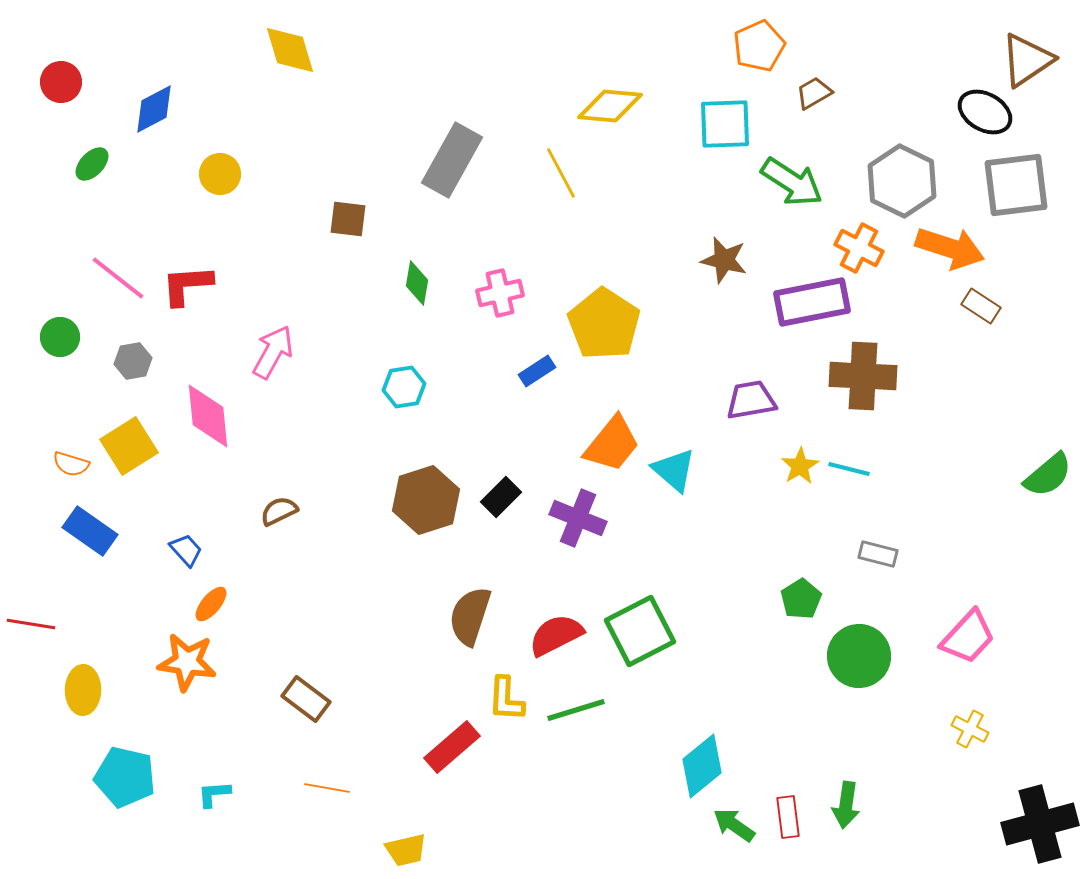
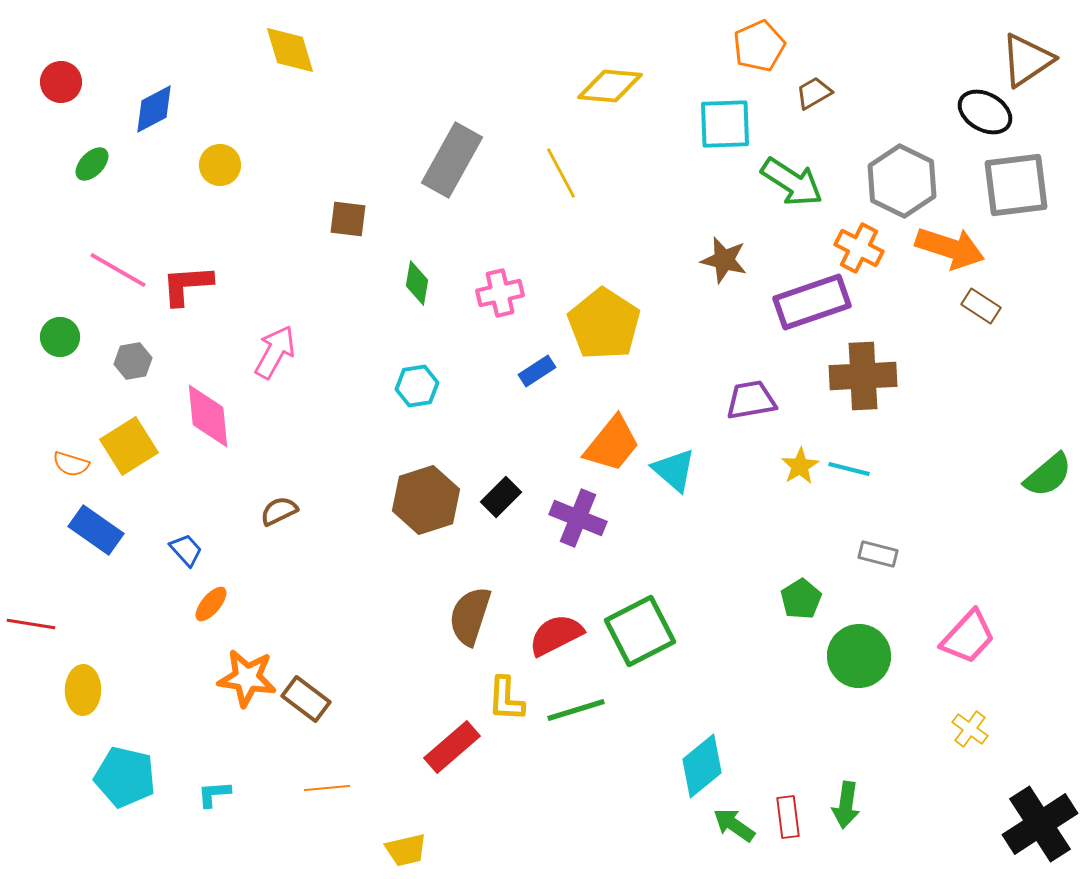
yellow diamond at (610, 106): moved 20 px up
yellow circle at (220, 174): moved 9 px up
pink line at (118, 278): moved 8 px up; rotated 8 degrees counterclockwise
purple rectangle at (812, 302): rotated 8 degrees counterclockwise
pink arrow at (273, 352): moved 2 px right
brown cross at (863, 376): rotated 6 degrees counterclockwise
cyan hexagon at (404, 387): moved 13 px right, 1 px up
blue rectangle at (90, 531): moved 6 px right, 1 px up
orange star at (187, 662): moved 60 px right, 16 px down
yellow cross at (970, 729): rotated 9 degrees clockwise
orange line at (327, 788): rotated 15 degrees counterclockwise
black cross at (1040, 824): rotated 18 degrees counterclockwise
